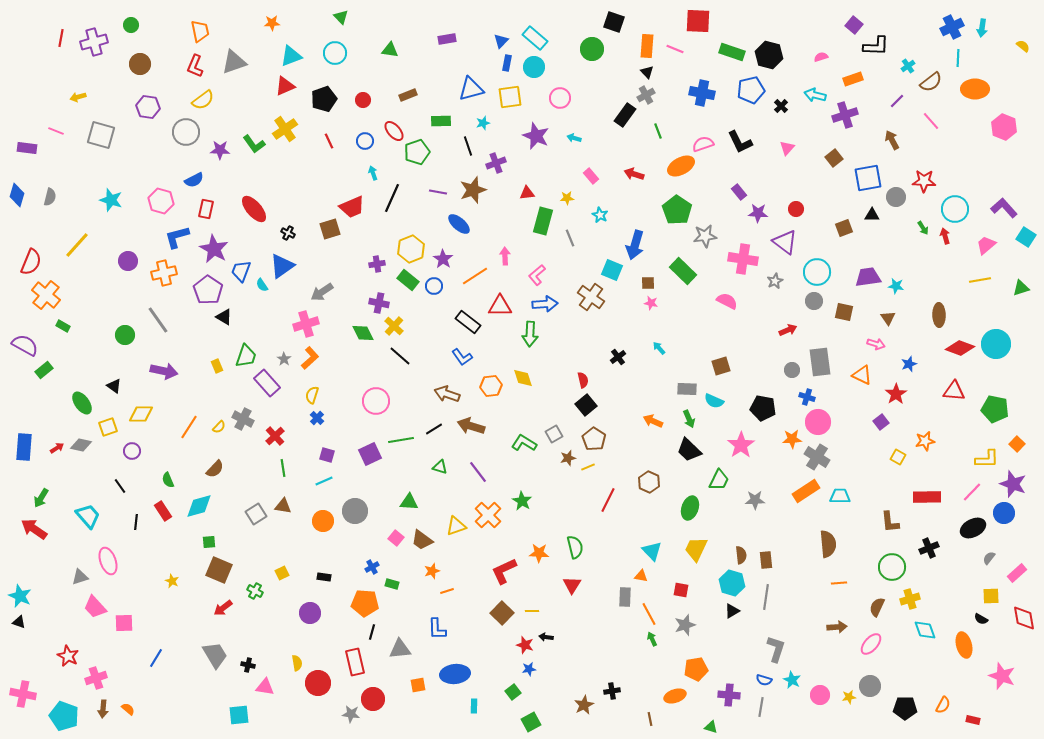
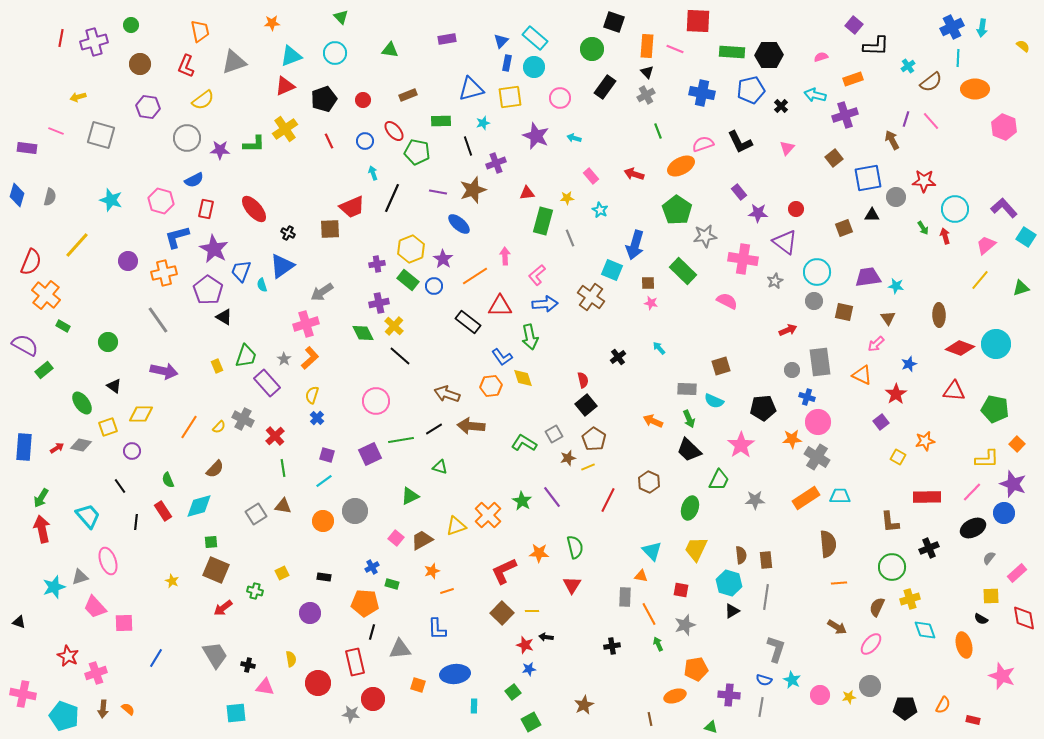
green rectangle at (732, 52): rotated 15 degrees counterclockwise
black hexagon at (769, 55): rotated 16 degrees counterclockwise
red L-shape at (195, 66): moved 9 px left
purple line at (897, 101): moved 9 px right, 18 px down; rotated 28 degrees counterclockwise
black rectangle at (625, 115): moved 20 px left, 28 px up
gray circle at (186, 132): moved 1 px right, 6 px down
green L-shape at (254, 144): rotated 55 degrees counterclockwise
green pentagon at (417, 152): rotated 30 degrees clockwise
cyan star at (600, 215): moved 5 px up
brown square at (330, 229): rotated 15 degrees clockwise
yellow line at (980, 280): rotated 40 degrees counterclockwise
cyan semicircle at (262, 285): rotated 16 degrees clockwise
purple cross at (379, 303): rotated 24 degrees counterclockwise
green arrow at (530, 334): moved 3 px down; rotated 15 degrees counterclockwise
green circle at (125, 335): moved 17 px left, 7 px down
pink arrow at (876, 344): rotated 120 degrees clockwise
blue L-shape at (462, 357): moved 40 px right
black pentagon at (763, 408): rotated 15 degrees counterclockwise
brown arrow at (471, 426): rotated 12 degrees counterclockwise
purple line at (478, 472): moved 74 px right, 25 px down
cyan line at (324, 481): rotated 12 degrees counterclockwise
orange rectangle at (806, 491): moved 7 px down
green triangle at (409, 502): moved 1 px right, 6 px up; rotated 30 degrees counterclockwise
red arrow at (34, 529): moved 8 px right; rotated 44 degrees clockwise
brown trapezoid at (422, 540): rotated 115 degrees clockwise
green square at (209, 542): moved 2 px right
brown square at (219, 570): moved 3 px left
cyan hexagon at (732, 583): moved 3 px left
green cross at (255, 591): rotated 14 degrees counterclockwise
cyan star at (20, 596): moved 34 px right, 9 px up; rotated 30 degrees clockwise
brown arrow at (837, 627): rotated 36 degrees clockwise
green arrow at (652, 639): moved 6 px right, 5 px down
yellow semicircle at (297, 663): moved 6 px left, 4 px up
pink cross at (96, 678): moved 5 px up
orange square at (418, 685): rotated 28 degrees clockwise
black cross at (612, 691): moved 45 px up
cyan square at (239, 715): moved 3 px left, 2 px up
